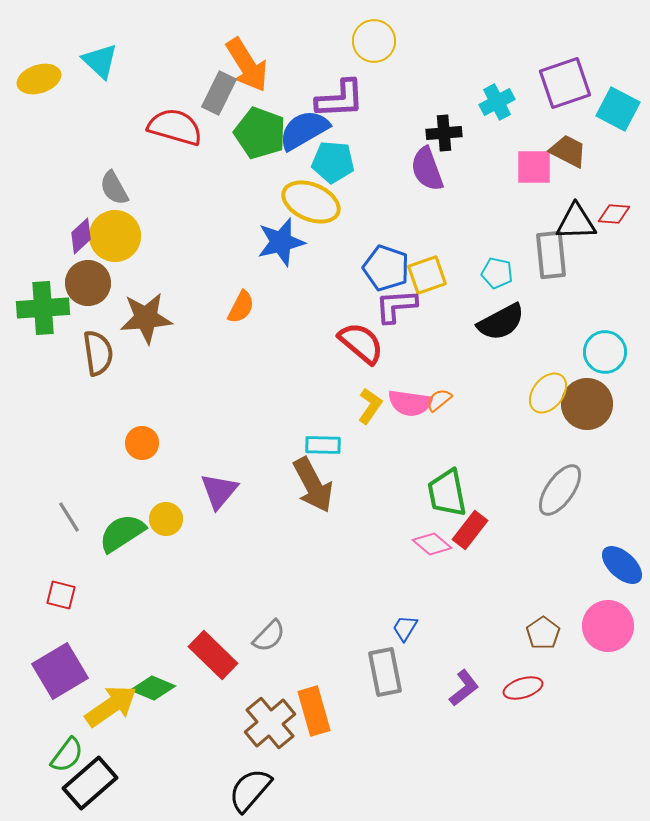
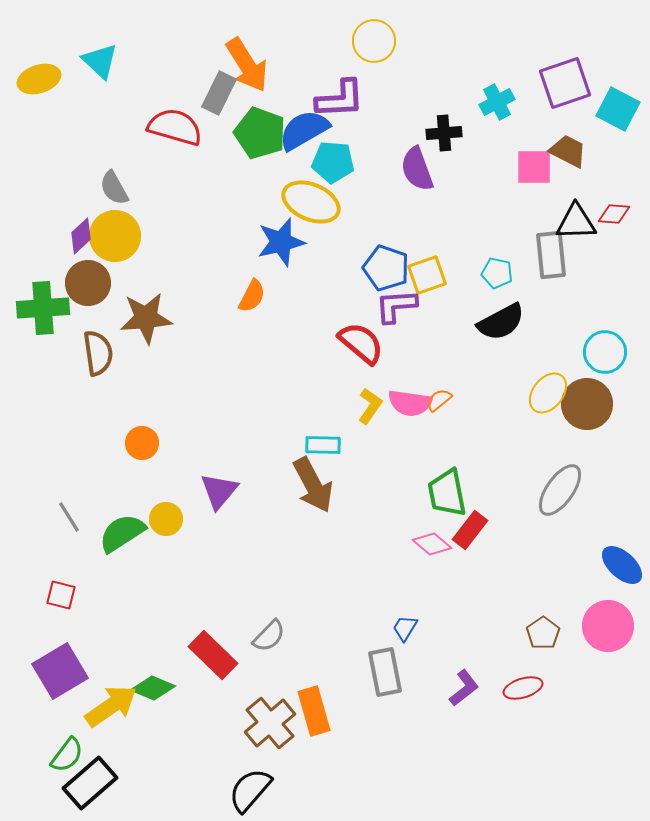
purple semicircle at (427, 169): moved 10 px left
orange semicircle at (241, 307): moved 11 px right, 11 px up
